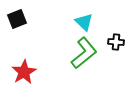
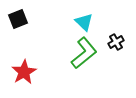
black square: moved 1 px right
black cross: rotated 35 degrees counterclockwise
